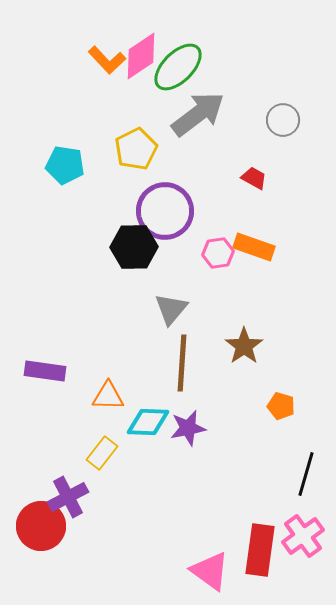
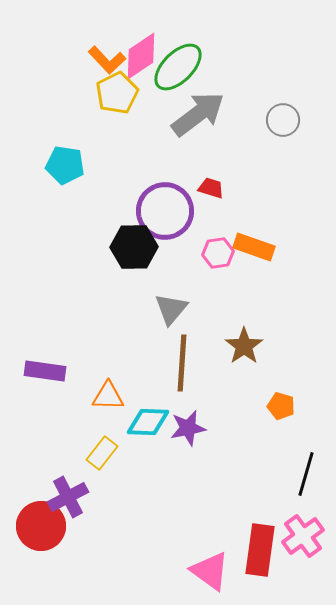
yellow pentagon: moved 19 px left, 56 px up
red trapezoid: moved 43 px left, 10 px down; rotated 12 degrees counterclockwise
